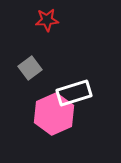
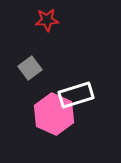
white rectangle: moved 2 px right, 2 px down
pink hexagon: rotated 12 degrees counterclockwise
